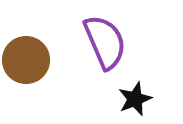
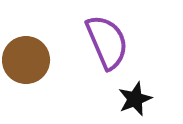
purple semicircle: moved 2 px right
